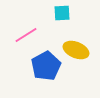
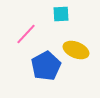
cyan square: moved 1 px left, 1 px down
pink line: moved 1 px up; rotated 15 degrees counterclockwise
